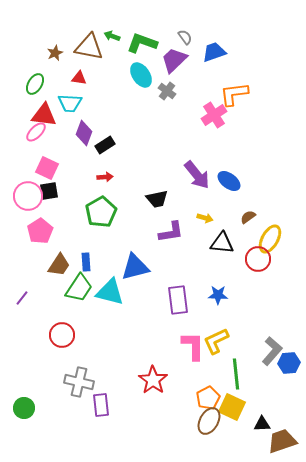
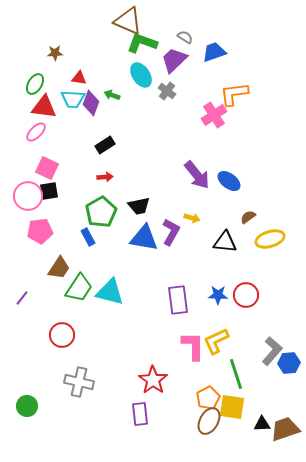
green arrow at (112, 36): moved 59 px down
gray semicircle at (185, 37): rotated 21 degrees counterclockwise
brown triangle at (89, 47): moved 39 px right, 26 px up; rotated 12 degrees clockwise
brown star at (55, 53): rotated 21 degrees clockwise
cyan trapezoid at (70, 103): moved 3 px right, 4 px up
red triangle at (44, 115): moved 8 px up
purple diamond at (84, 133): moved 7 px right, 30 px up
black trapezoid at (157, 199): moved 18 px left, 7 px down
yellow arrow at (205, 218): moved 13 px left
pink pentagon at (40, 231): rotated 25 degrees clockwise
purple L-shape at (171, 232): rotated 52 degrees counterclockwise
yellow ellipse at (270, 239): rotated 44 degrees clockwise
black triangle at (222, 243): moved 3 px right, 1 px up
red circle at (258, 259): moved 12 px left, 36 px down
blue rectangle at (86, 262): moved 2 px right, 25 px up; rotated 24 degrees counterclockwise
brown trapezoid at (59, 265): moved 3 px down
blue triangle at (135, 267): moved 9 px right, 29 px up; rotated 24 degrees clockwise
green line at (236, 374): rotated 12 degrees counterclockwise
purple rectangle at (101, 405): moved 39 px right, 9 px down
yellow square at (232, 407): rotated 16 degrees counterclockwise
green circle at (24, 408): moved 3 px right, 2 px up
brown trapezoid at (282, 441): moved 3 px right, 12 px up
